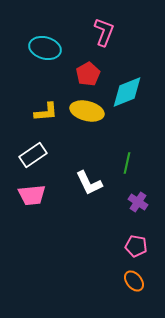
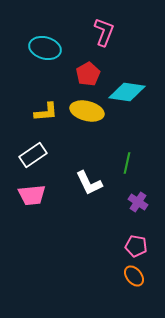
cyan diamond: rotated 30 degrees clockwise
orange ellipse: moved 5 px up
